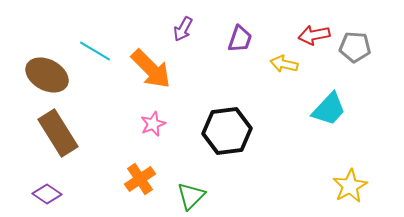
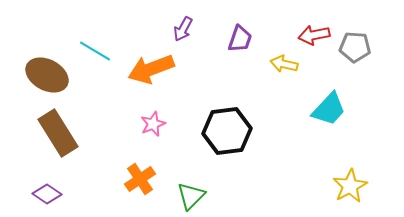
orange arrow: rotated 114 degrees clockwise
